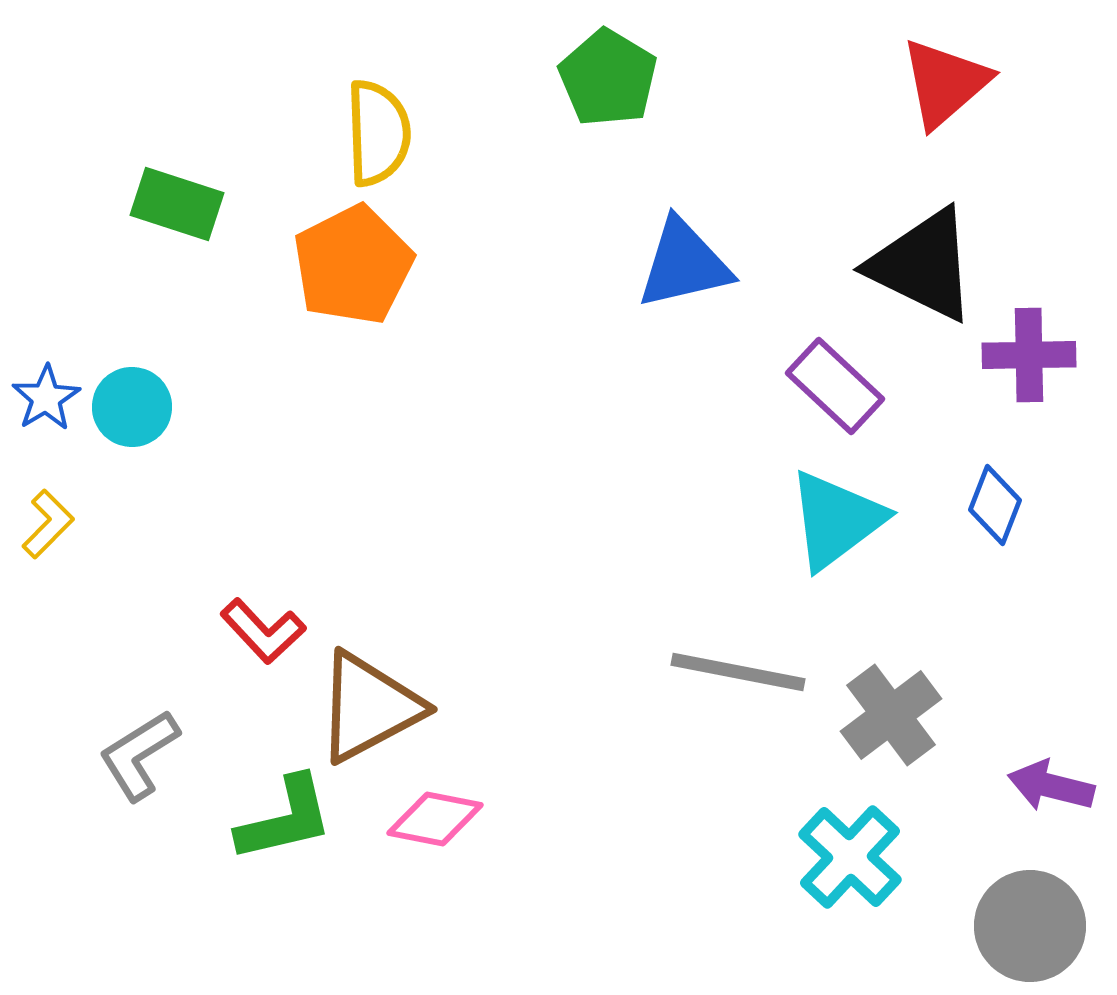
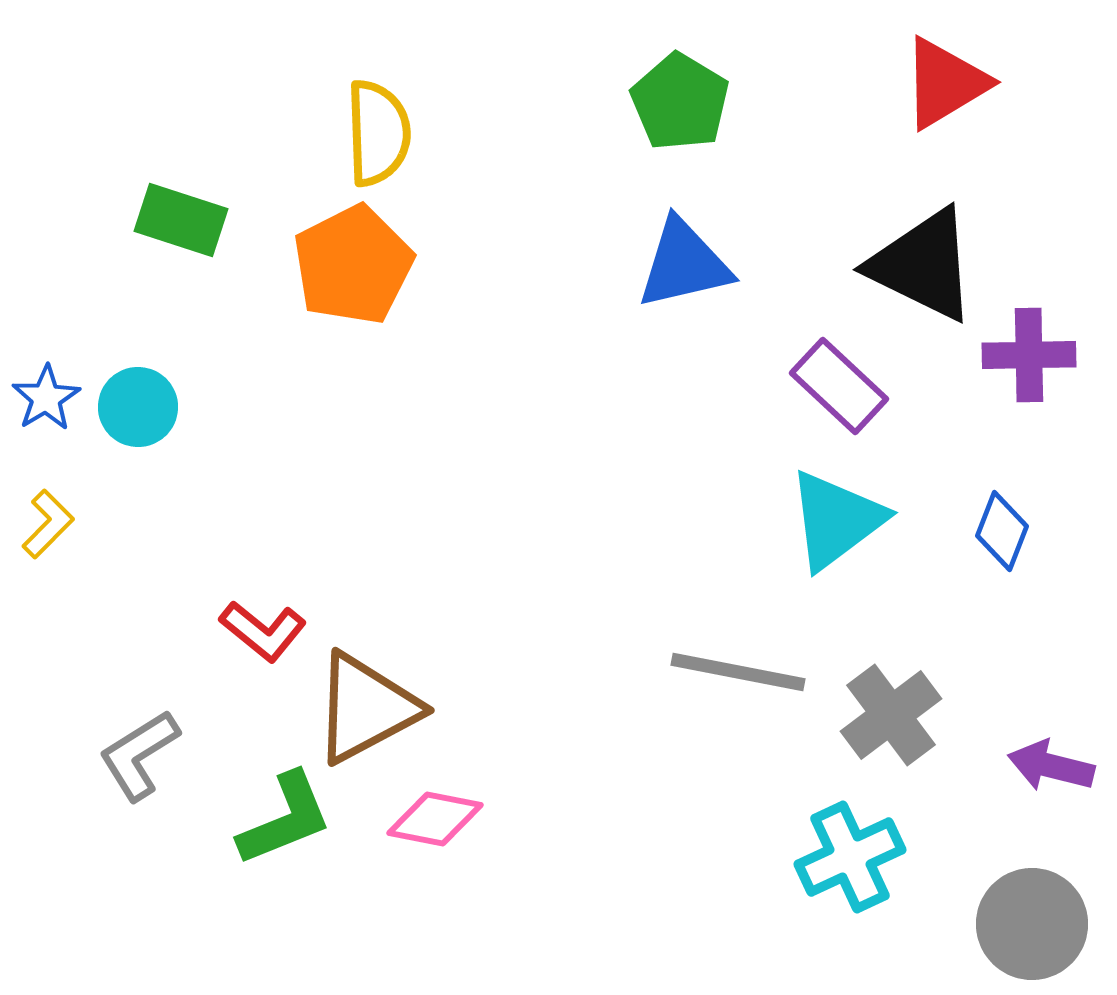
green pentagon: moved 72 px right, 24 px down
red triangle: rotated 10 degrees clockwise
green rectangle: moved 4 px right, 16 px down
purple rectangle: moved 4 px right
cyan circle: moved 6 px right
blue diamond: moved 7 px right, 26 px down
red L-shape: rotated 8 degrees counterclockwise
brown triangle: moved 3 px left, 1 px down
purple arrow: moved 20 px up
green L-shape: rotated 9 degrees counterclockwise
cyan cross: rotated 22 degrees clockwise
gray circle: moved 2 px right, 2 px up
